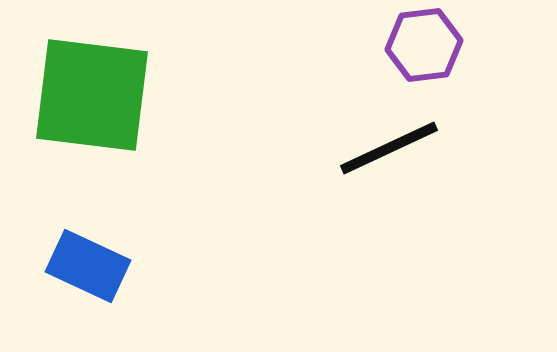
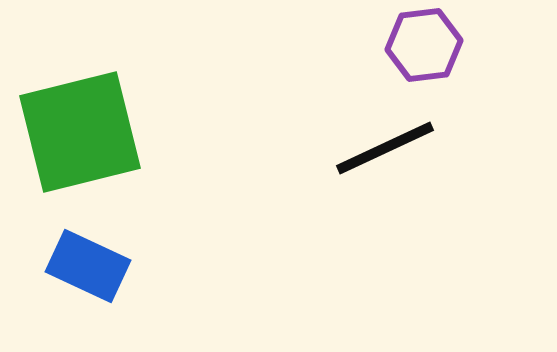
green square: moved 12 px left, 37 px down; rotated 21 degrees counterclockwise
black line: moved 4 px left
